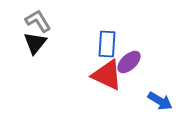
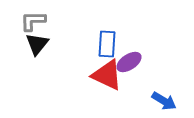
gray L-shape: moved 5 px left; rotated 60 degrees counterclockwise
black triangle: moved 2 px right, 1 px down
purple ellipse: rotated 10 degrees clockwise
blue arrow: moved 4 px right
